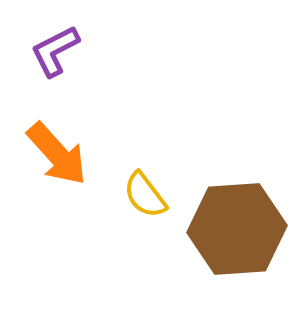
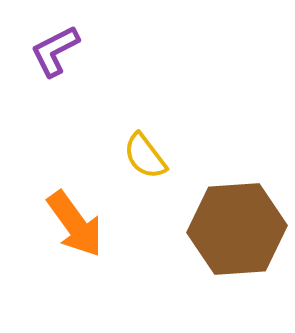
orange arrow: moved 18 px right, 70 px down; rotated 6 degrees clockwise
yellow semicircle: moved 39 px up
